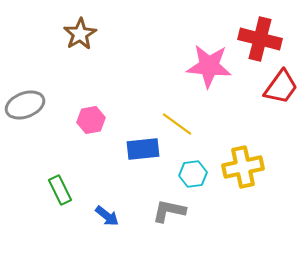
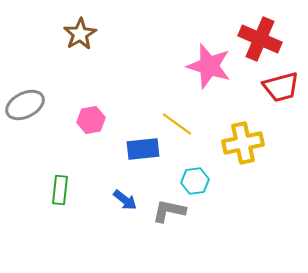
red cross: rotated 9 degrees clockwise
pink star: rotated 12 degrees clockwise
red trapezoid: rotated 39 degrees clockwise
gray ellipse: rotated 6 degrees counterclockwise
yellow cross: moved 24 px up
cyan hexagon: moved 2 px right, 7 px down
green rectangle: rotated 32 degrees clockwise
blue arrow: moved 18 px right, 16 px up
